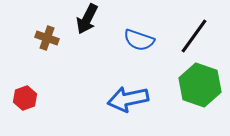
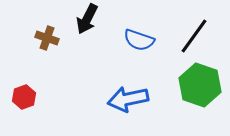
red hexagon: moved 1 px left, 1 px up
